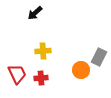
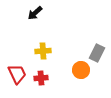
gray rectangle: moved 2 px left, 4 px up
